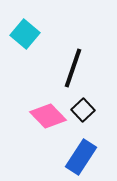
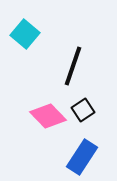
black line: moved 2 px up
black square: rotated 10 degrees clockwise
blue rectangle: moved 1 px right
